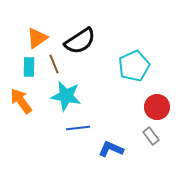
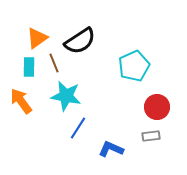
brown line: moved 1 px up
blue line: rotated 50 degrees counterclockwise
gray rectangle: rotated 60 degrees counterclockwise
